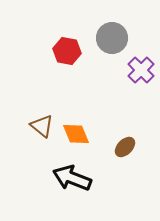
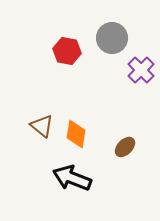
orange diamond: rotated 32 degrees clockwise
